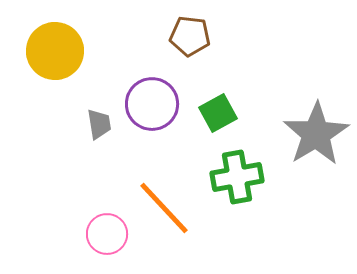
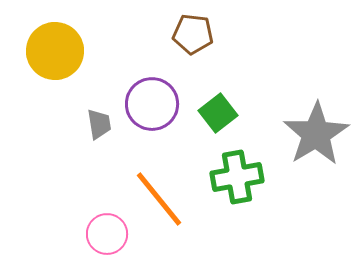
brown pentagon: moved 3 px right, 2 px up
green square: rotated 9 degrees counterclockwise
orange line: moved 5 px left, 9 px up; rotated 4 degrees clockwise
